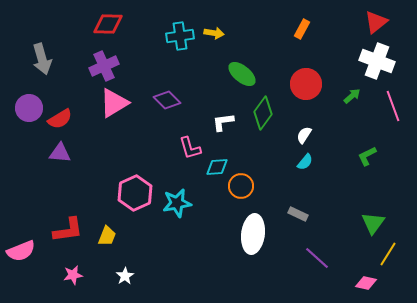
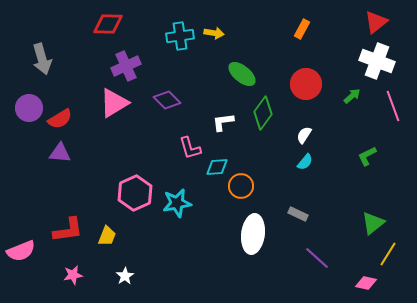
purple cross: moved 22 px right
green triangle: rotated 15 degrees clockwise
